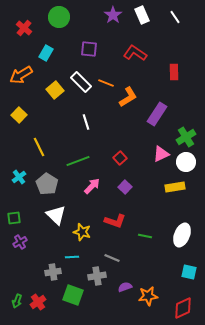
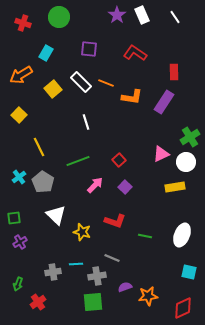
purple star at (113, 15): moved 4 px right
red cross at (24, 28): moved 1 px left, 5 px up; rotated 21 degrees counterclockwise
yellow square at (55, 90): moved 2 px left, 1 px up
orange L-shape at (128, 97): moved 4 px right; rotated 40 degrees clockwise
purple rectangle at (157, 114): moved 7 px right, 12 px up
green cross at (186, 137): moved 4 px right
red square at (120, 158): moved 1 px left, 2 px down
gray pentagon at (47, 184): moved 4 px left, 2 px up
pink arrow at (92, 186): moved 3 px right, 1 px up
cyan line at (72, 257): moved 4 px right, 7 px down
green square at (73, 295): moved 20 px right, 7 px down; rotated 25 degrees counterclockwise
green arrow at (17, 301): moved 1 px right, 17 px up
